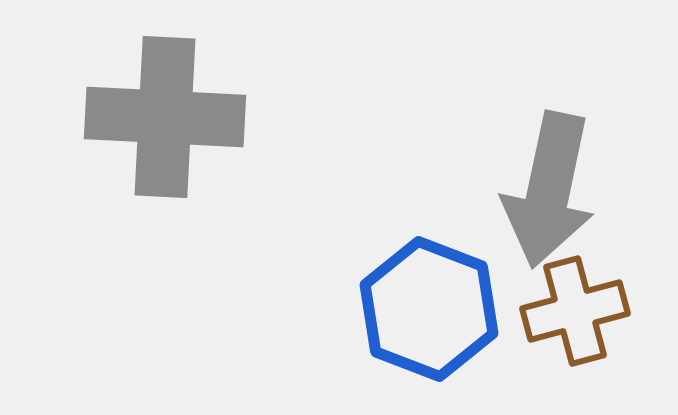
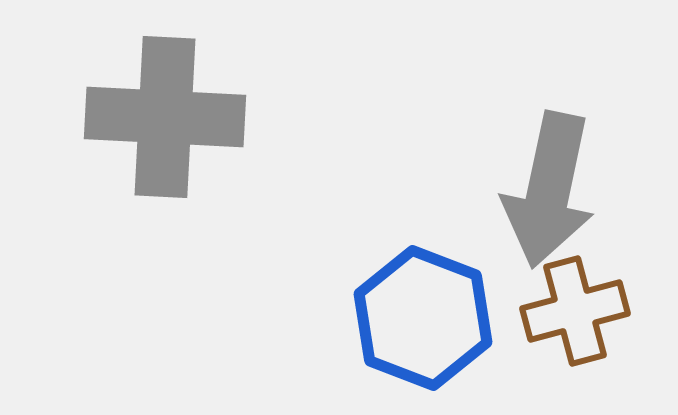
blue hexagon: moved 6 px left, 9 px down
